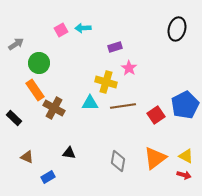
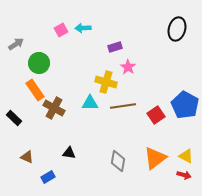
pink star: moved 1 px left, 1 px up
blue pentagon: rotated 16 degrees counterclockwise
